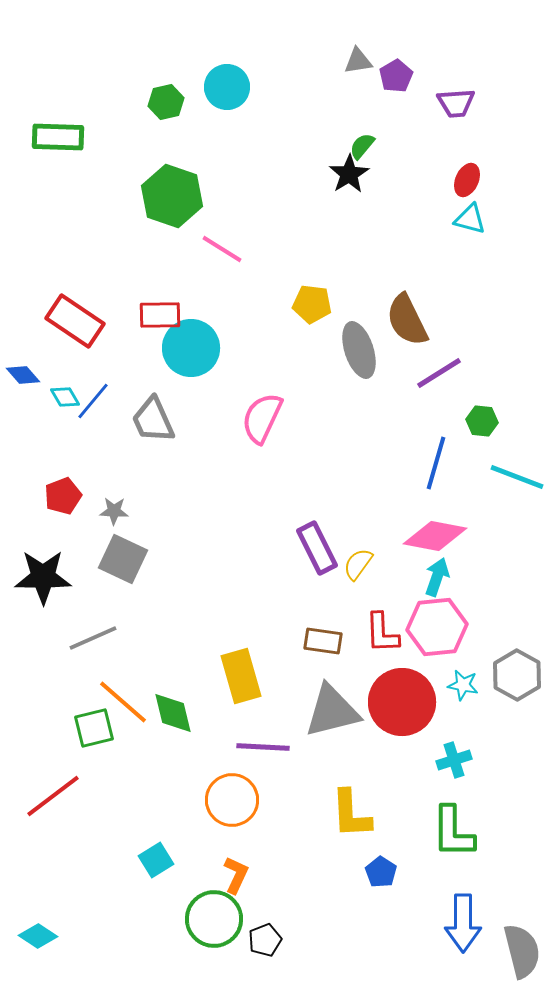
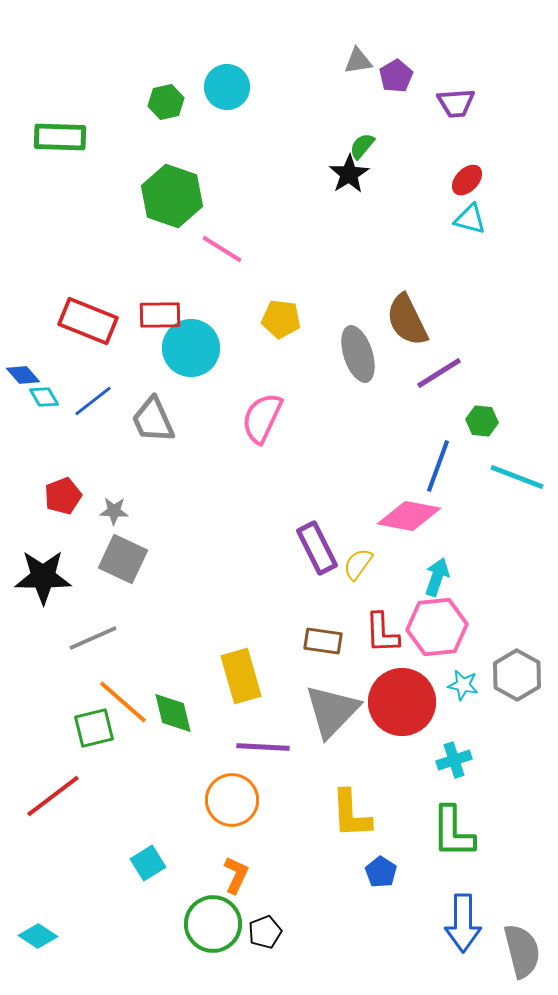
green rectangle at (58, 137): moved 2 px right
red ellipse at (467, 180): rotated 20 degrees clockwise
yellow pentagon at (312, 304): moved 31 px left, 15 px down
red rectangle at (75, 321): moved 13 px right; rotated 12 degrees counterclockwise
gray ellipse at (359, 350): moved 1 px left, 4 px down
cyan diamond at (65, 397): moved 21 px left
blue line at (93, 401): rotated 12 degrees clockwise
blue line at (436, 463): moved 2 px right, 3 px down; rotated 4 degrees clockwise
pink diamond at (435, 536): moved 26 px left, 20 px up
gray triangle at (332, 711): rotated 32 degrees counterclockwise
cyan square at (156, 860): moved 8 px left, 3 px down
green circle at (214, 919): moved 1 px left, 5 px down
black pentagon at (265, 940): moved 8 px up
